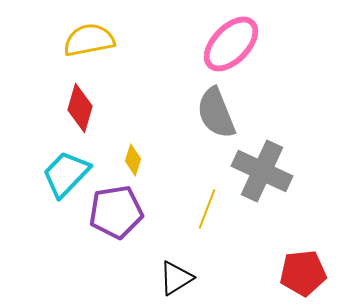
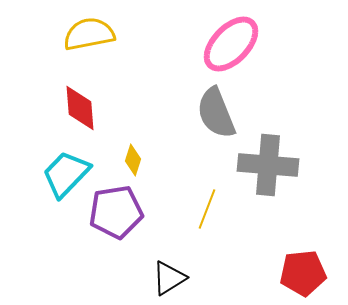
yellow semicircle: moved 6 px up
red diamond: rotated 21 degrees counterclockwise
gray cross: moved 6 px right, 6 px up; rotated 20 degrees counterclockwise
black triangle: moved 7 px left
